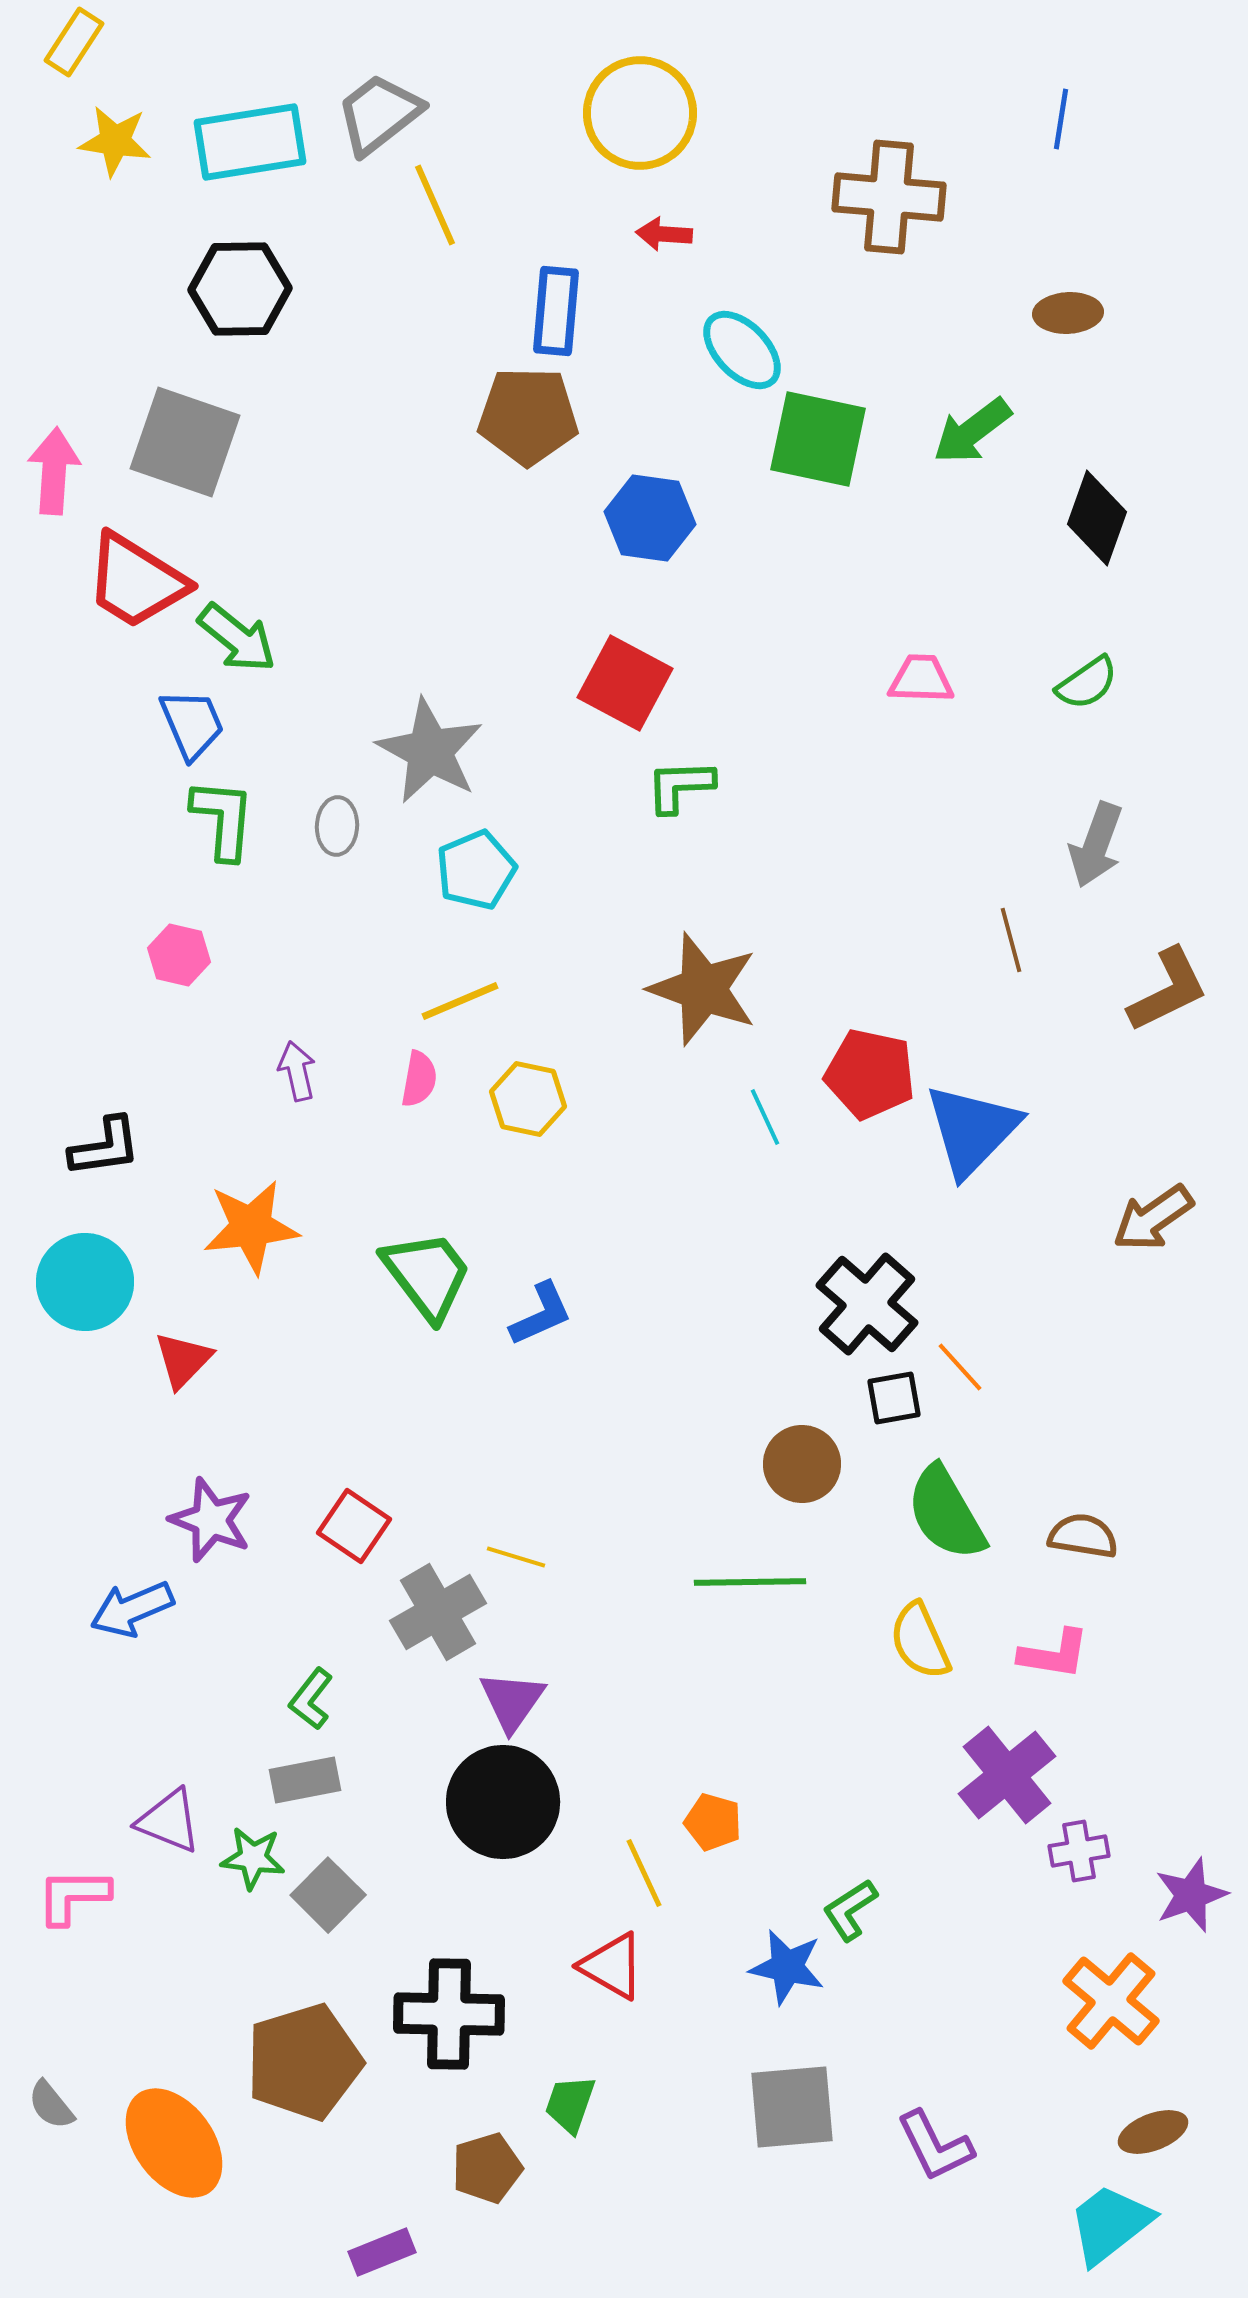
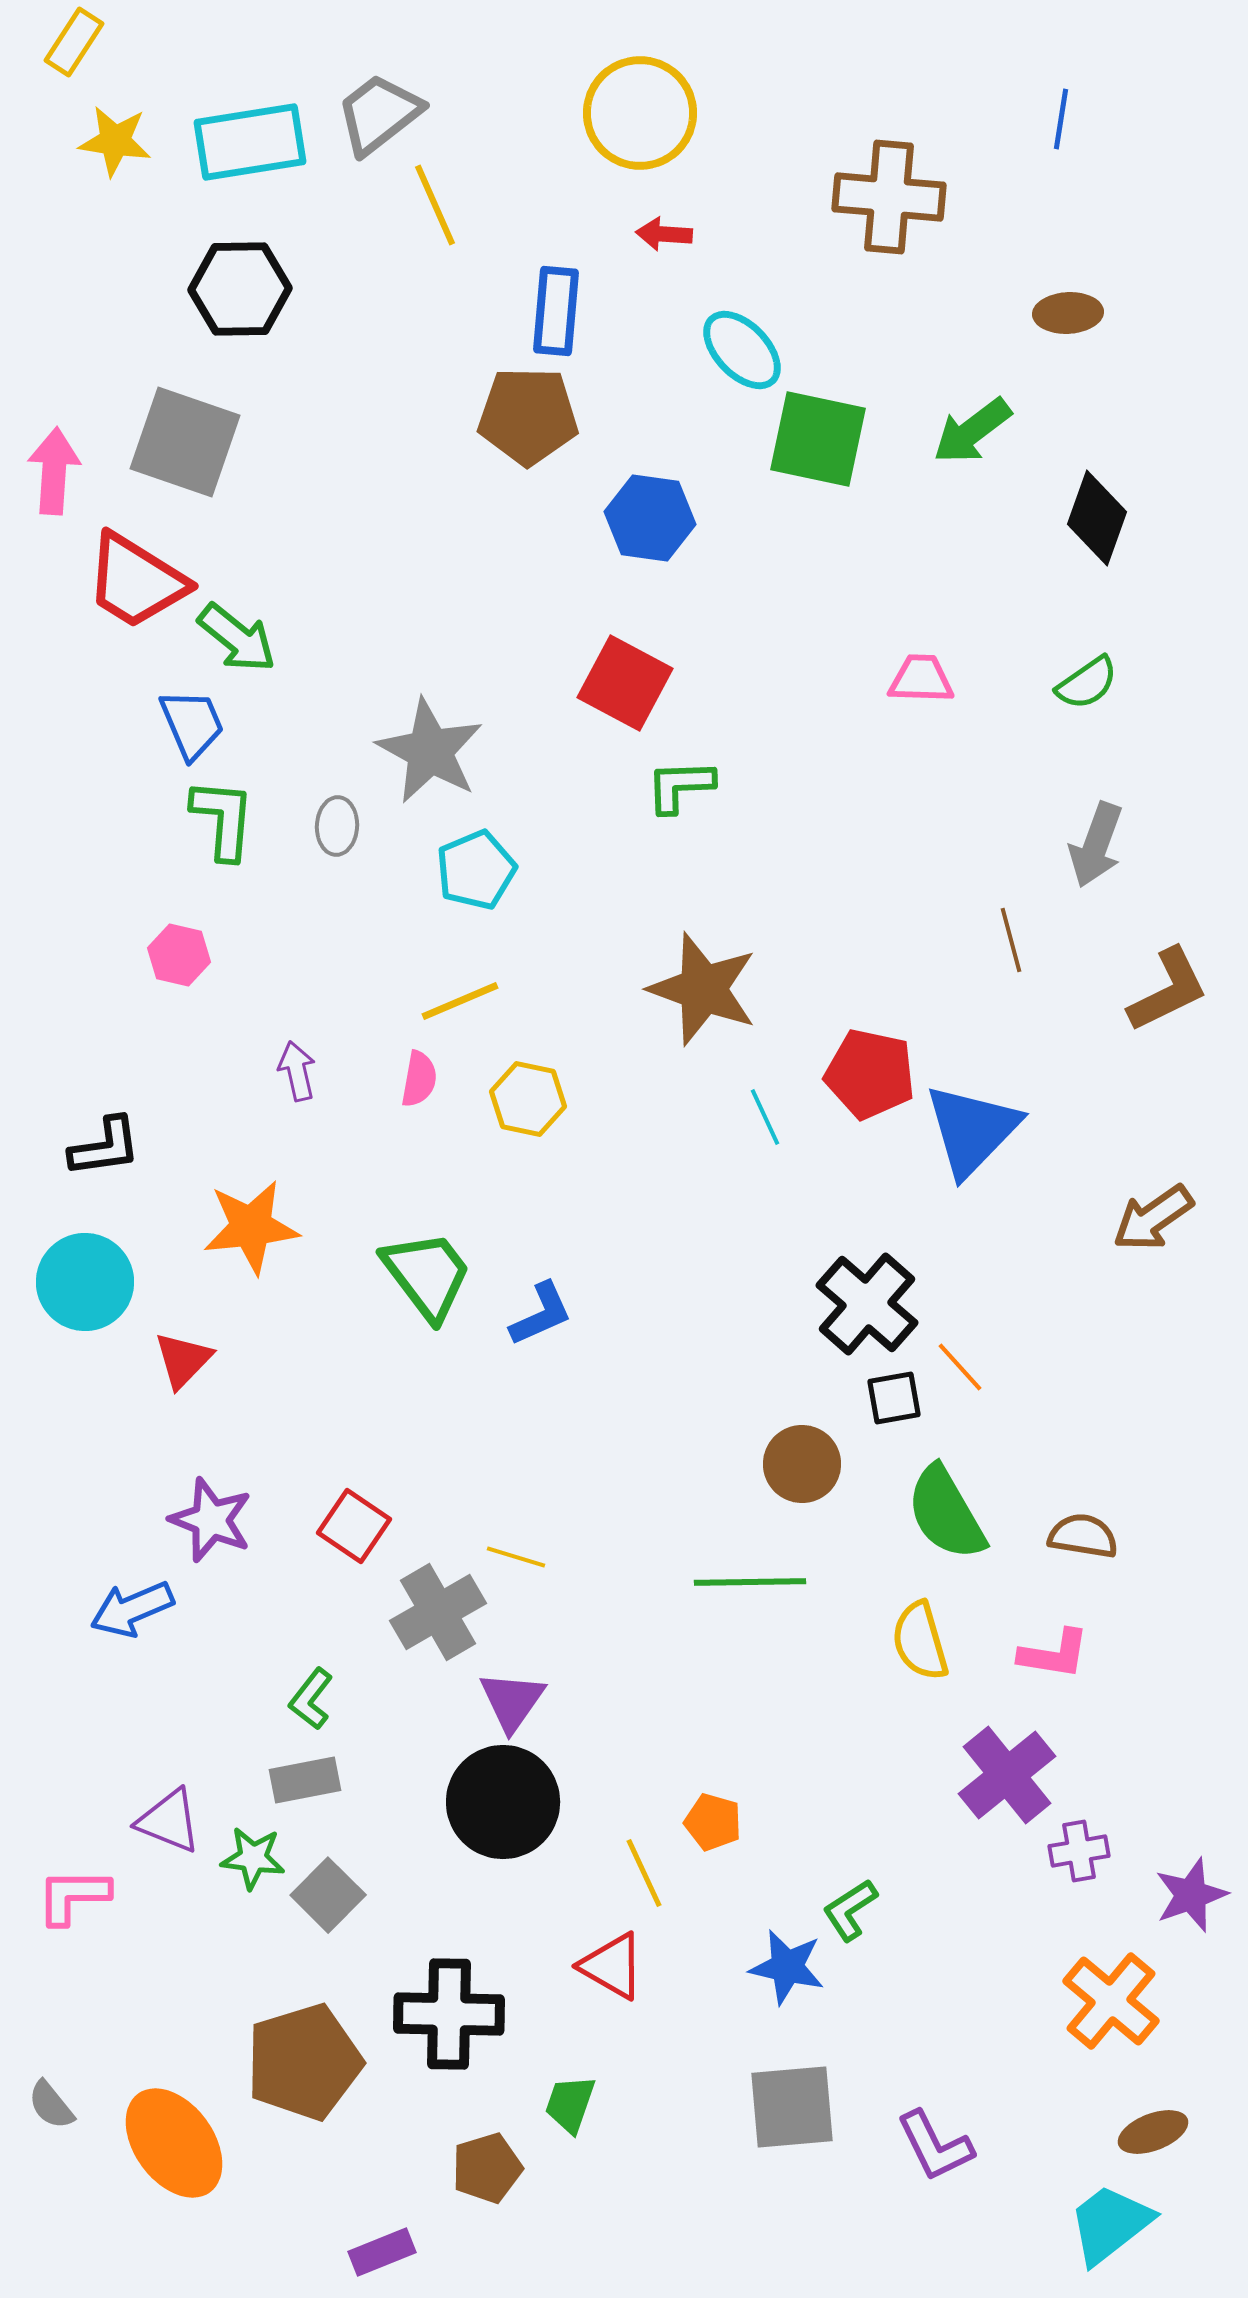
yellow semicircle at (920, 1641): rotated 8 degrees clockwise
